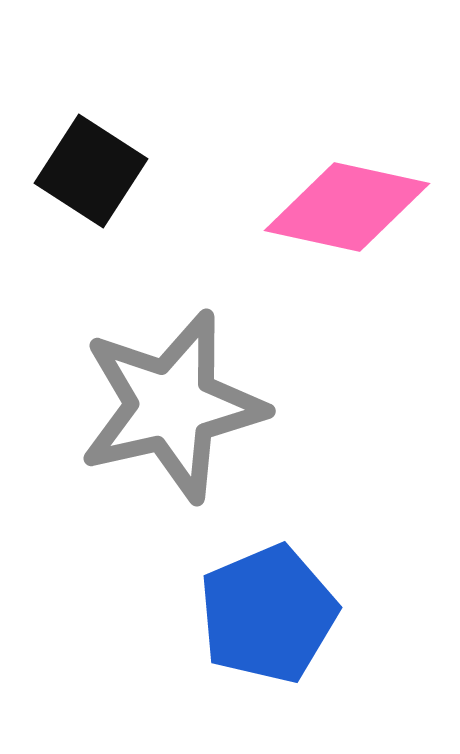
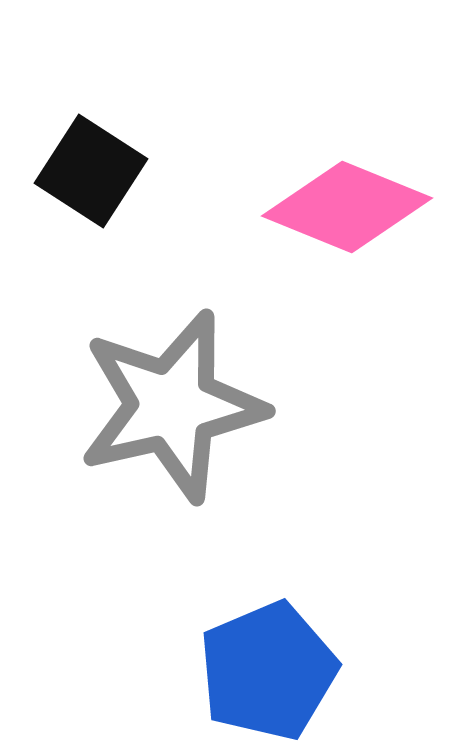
pink diamond: rotated 10 degrees clockwise
blue pentagon: moved 57 px down
